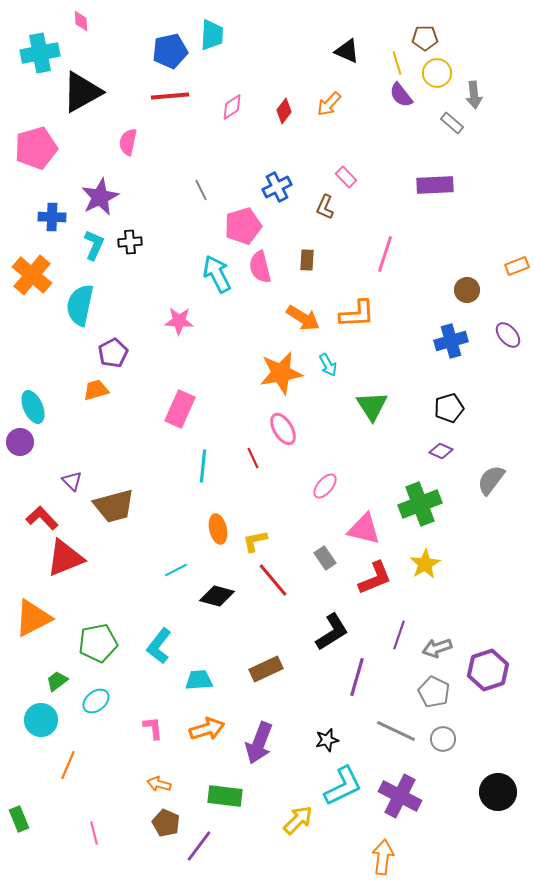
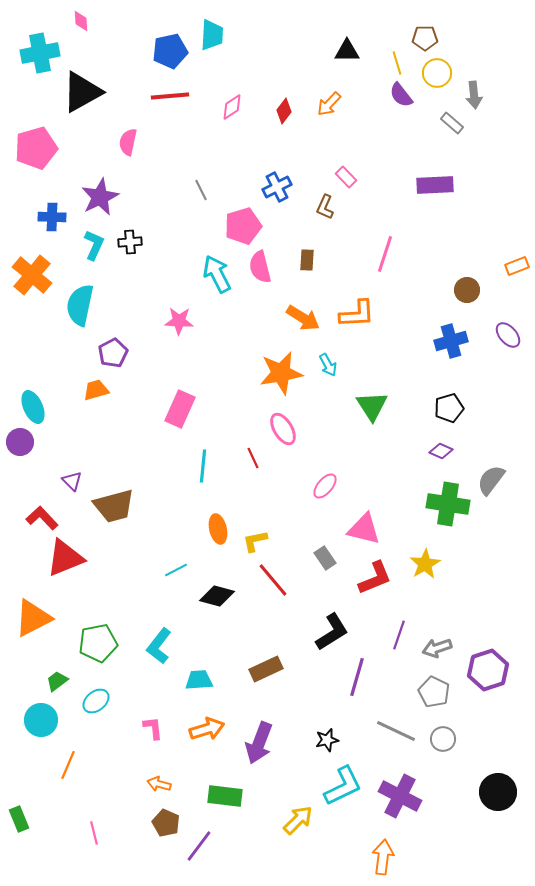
black triangle at (347, 51): rotated 24 degrees counterclockwise
green cross at (420, 504): moved 28 px right; rotated 30 degrees clockwise
